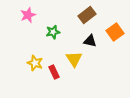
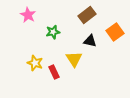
pink star: rotated 21 degrees counterclockwise
